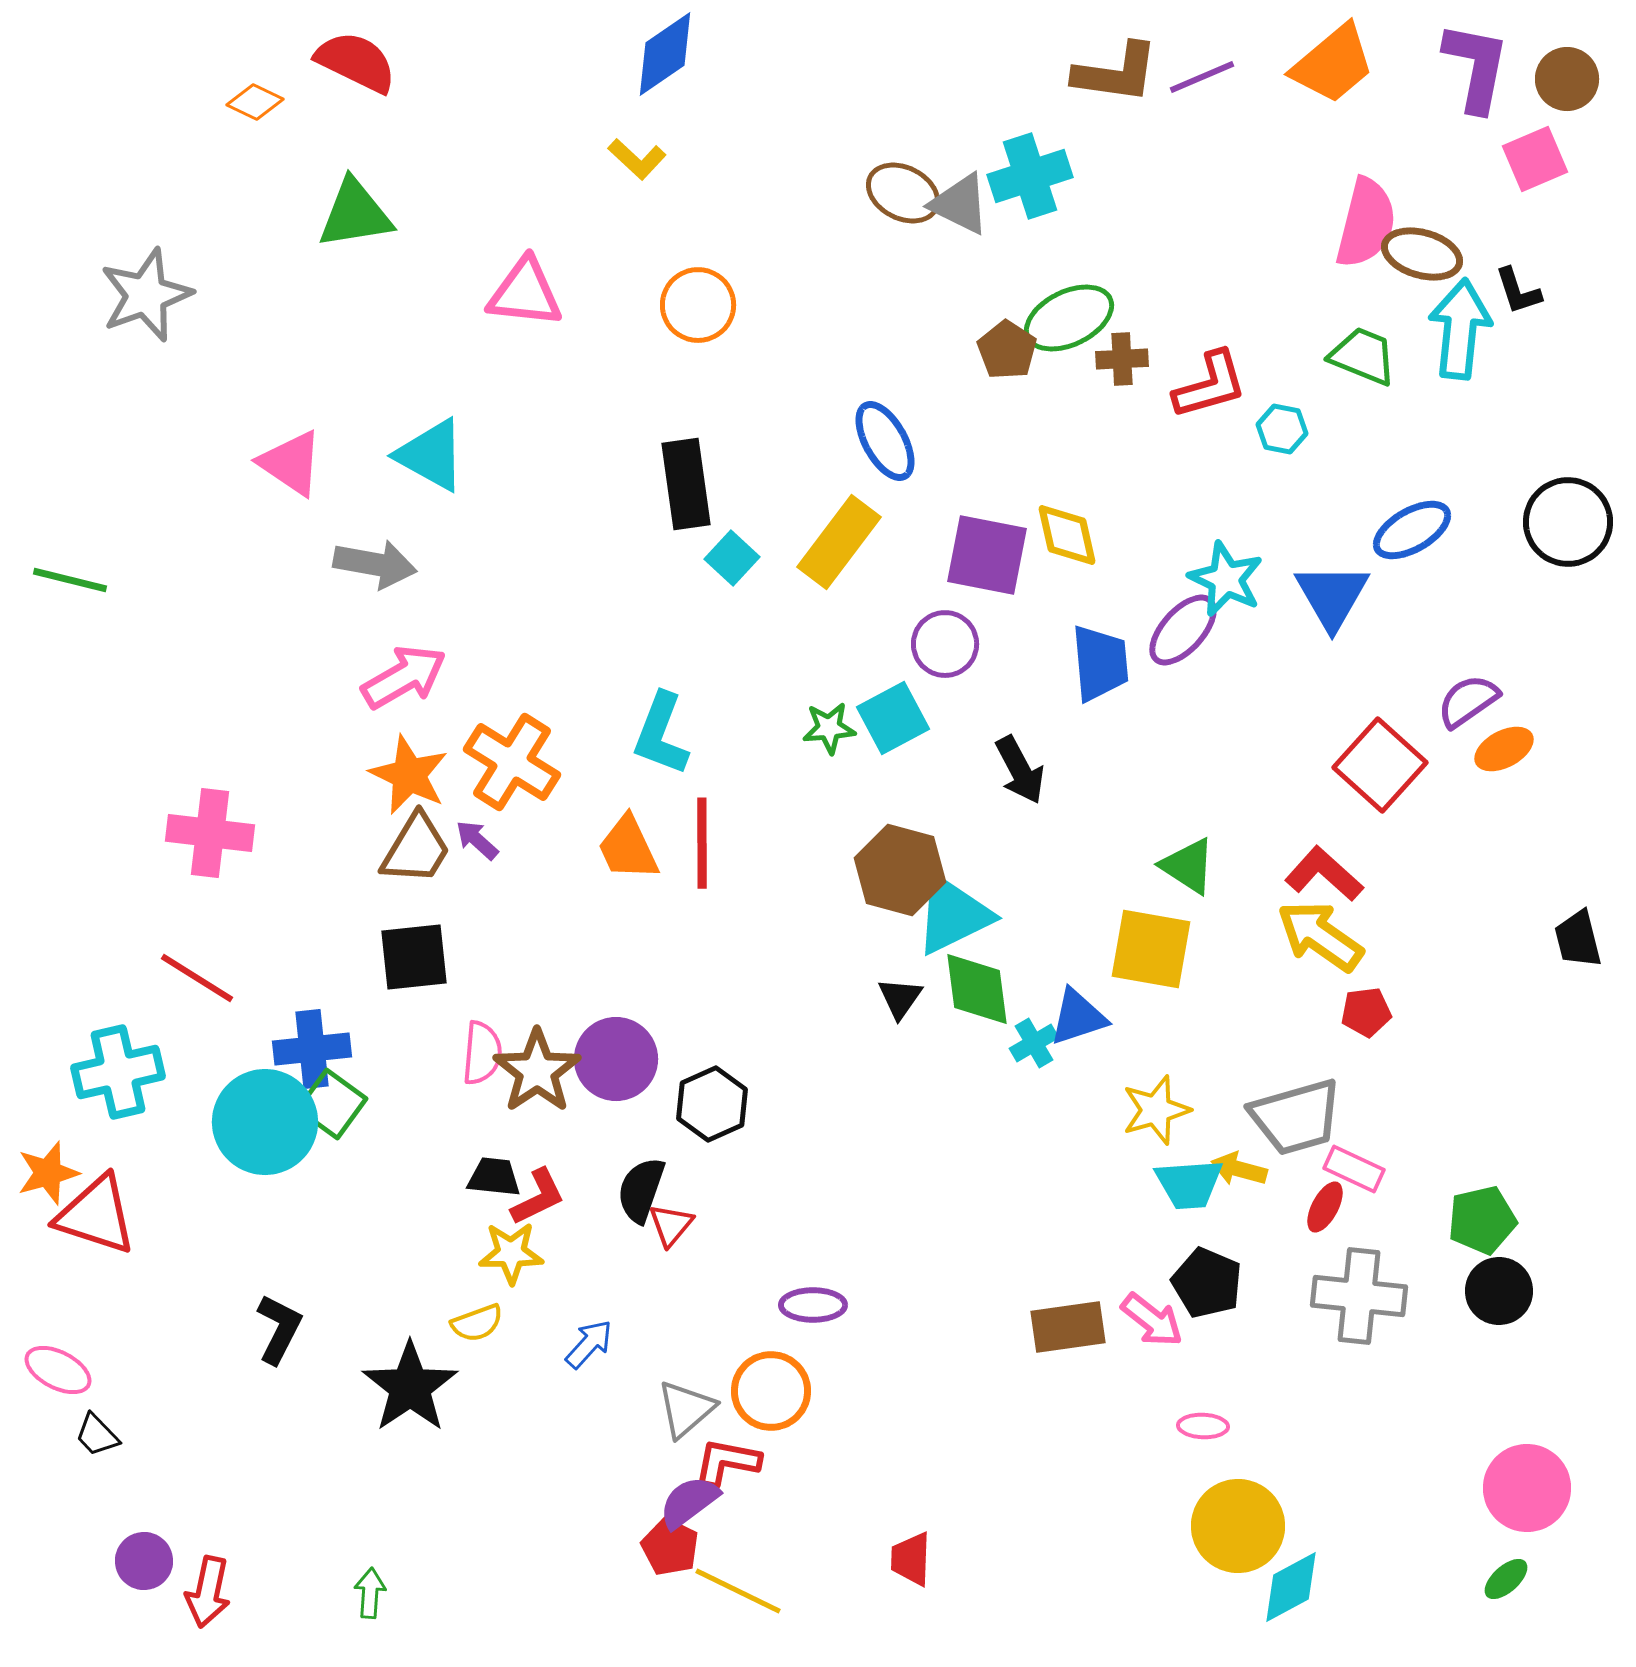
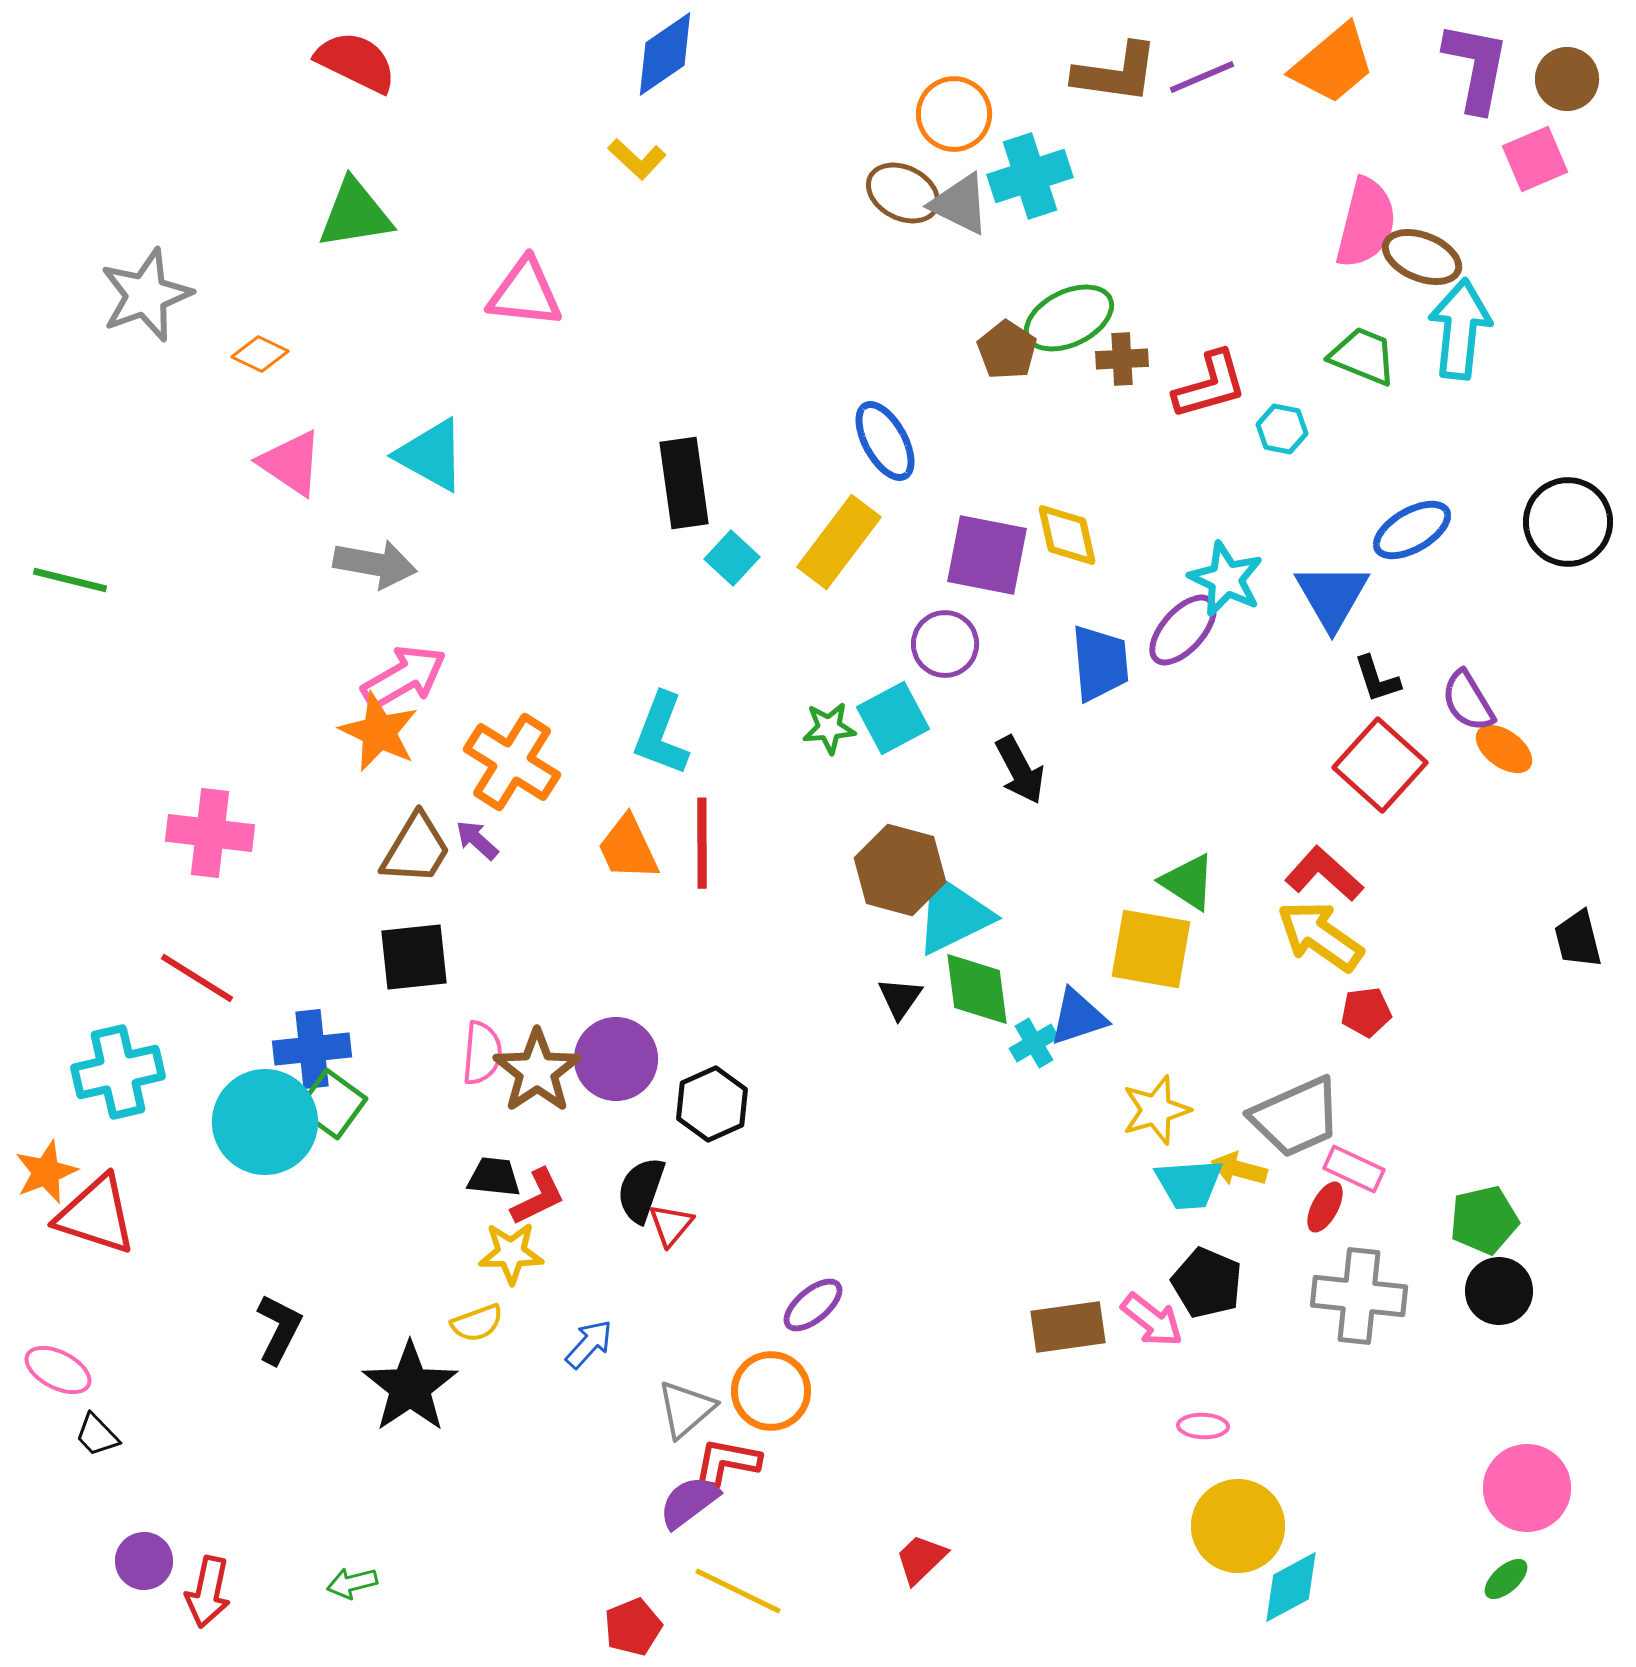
orange diamond at (255, 102): moved 5 px right, 252 px down
brown ellipse at (1422, 254): moved 3 px down; rotated 6 degrees clockwise
black L-shape at (1518, 291): moved 141 px left, 388 px down
orange circle at (698, 305): moved 256 px right, 191 px up
black rectangle at (686, 484): moved 2 px left, 1 px up
purple semicircle at (1468, 701): rotated 86 degrees counterclockwise
orange ellipse at (1504, 749): rotated 64 degrees clockwise
orange star at (409, 775): moved 30 px left, 43 px up
green triangle at (1188, 866): moved 16 px down
gray trapezoid at (1296, 1117): rotated 8 degrees counterclockwise
orange star at (48, 1173): moved 2 px left, 1 px up; rotated 6 degrees counterclockwise
green pentagon at (1482, 1220): moved 2 px right
purple ellipse at (813, 1305): rotated 40 degrees counterclockwise
red pentagon at (670, 1547): moved 37 px left, 80 px down; rotated 24 degrees clockwise
red trapezoid at (911, 1559): moved 10 px right; rotated 44 degrees clockwise
green arrow at (370, 1593): moved 18 px left, 10 px up; rotated 108 degrees counterclockwise
